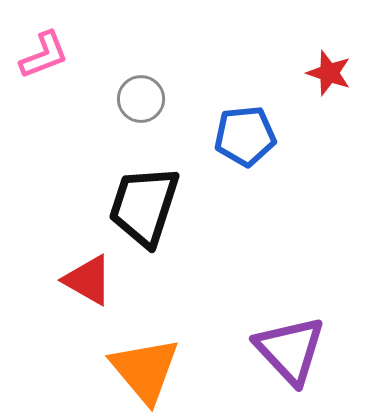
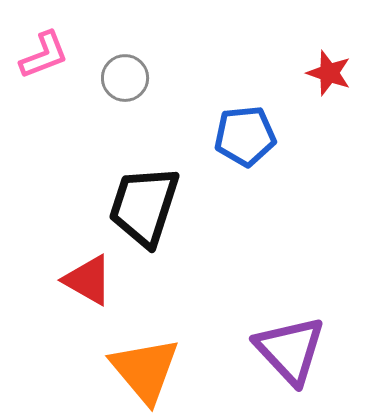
gray circle: moved 16 px left, 21 px up
